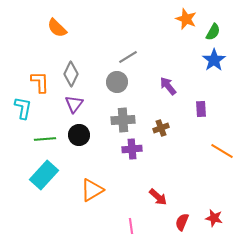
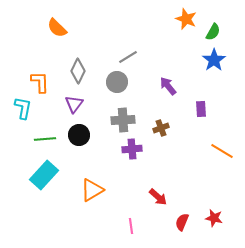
gray diamond: moved 7 px right, 3 px up
